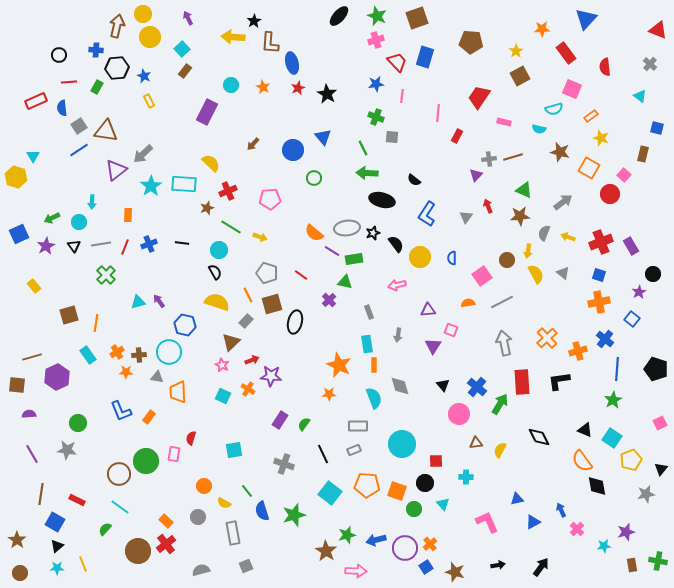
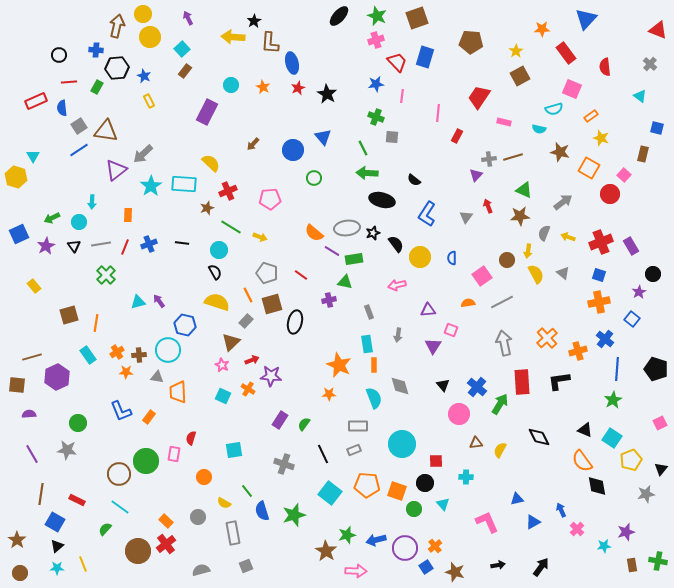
purple cross at (329, 300): rotated 32 degrees clockwise
cyan circle at (169, 352): moved 1 px left, 2 px up
orange circle at (204, 486): moved 9 px up
orange cross at (430, 544): moved 5 px right, 2 px down
